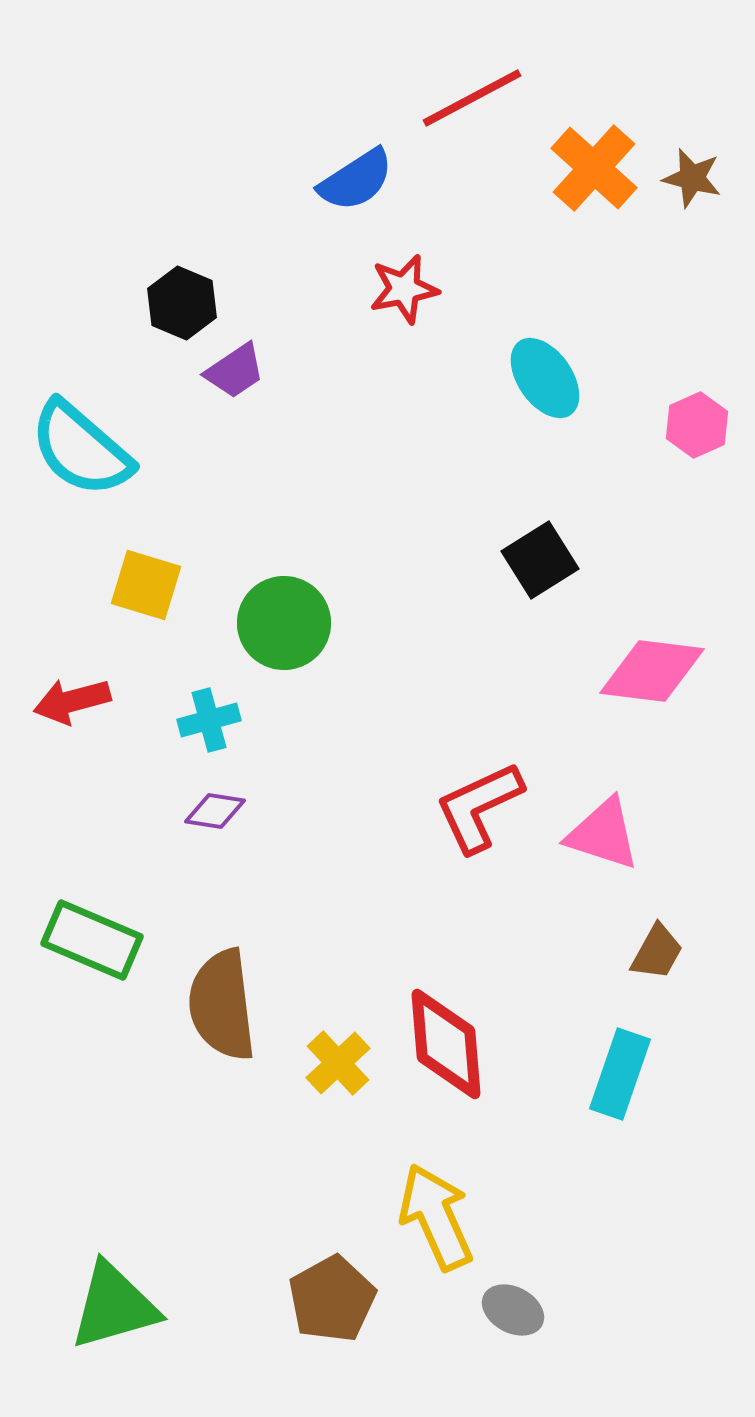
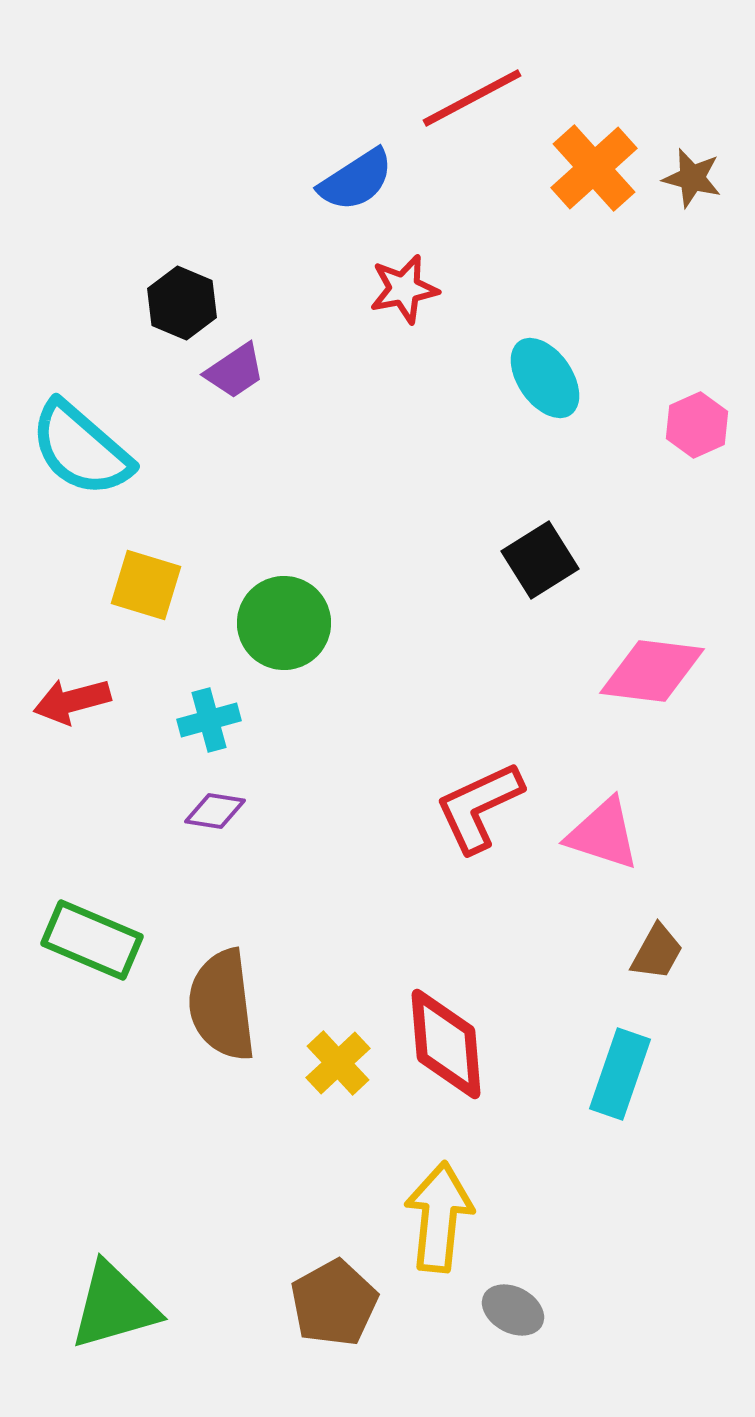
orange cross: rotated 6 degrees clockwise
yellow arrow: moved 3 px right; rotated 30 degrees clockwise
brown pentagon: moved 2 px right, 4 px down
